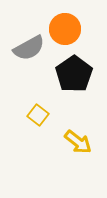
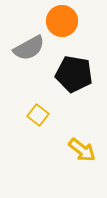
orange circle: moved 3 px left, 8 px up
black pentagon: rotated 27 degrees counterclockwise
yellow arrow: moved 4 px right, 8 px down
